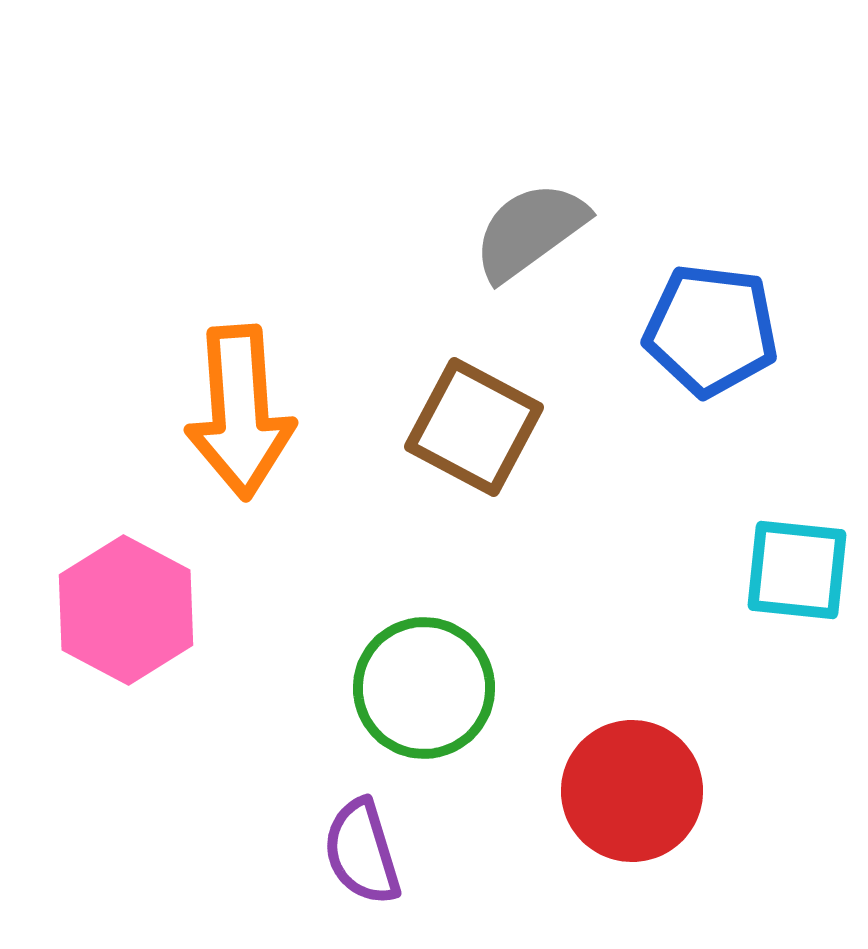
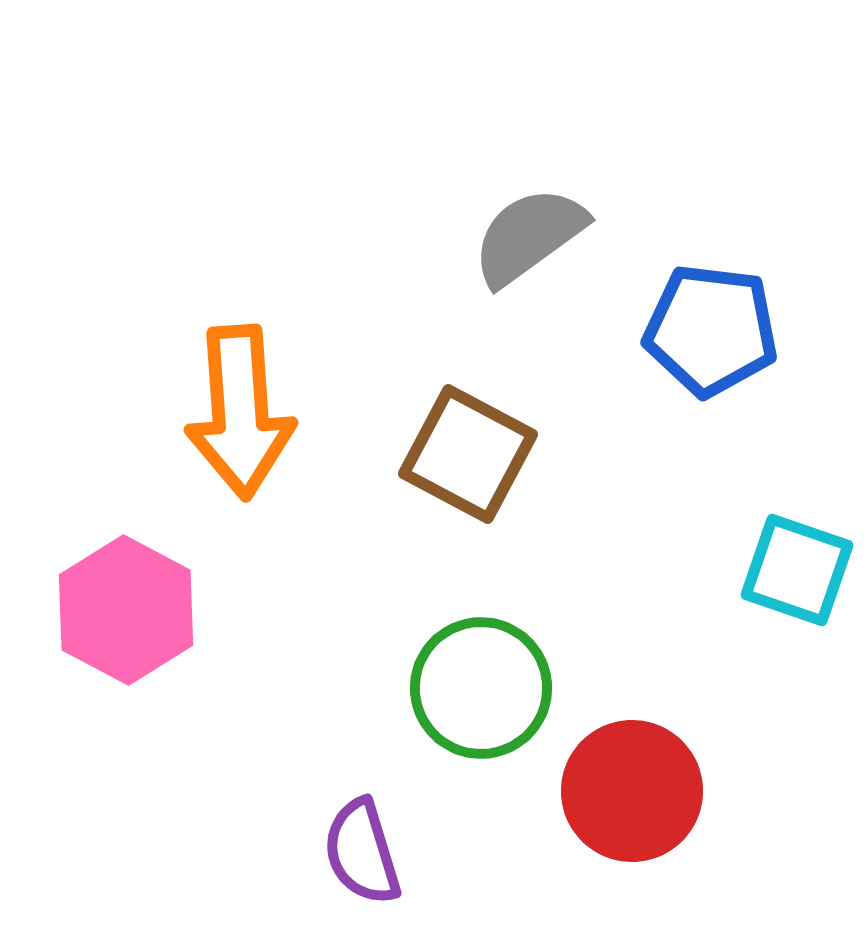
gray semicircle: moved 1 px left, 5 px down
brown square: moved 6 px left, 27 px down
cyan square: rotated 13 degrees clockwise
green circle: moved 57 px right
